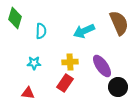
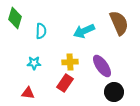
black circle: moved 4 px left, 5 px down
